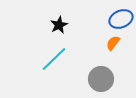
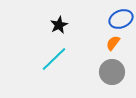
gray circle: moved 11 px right, 7 px up
